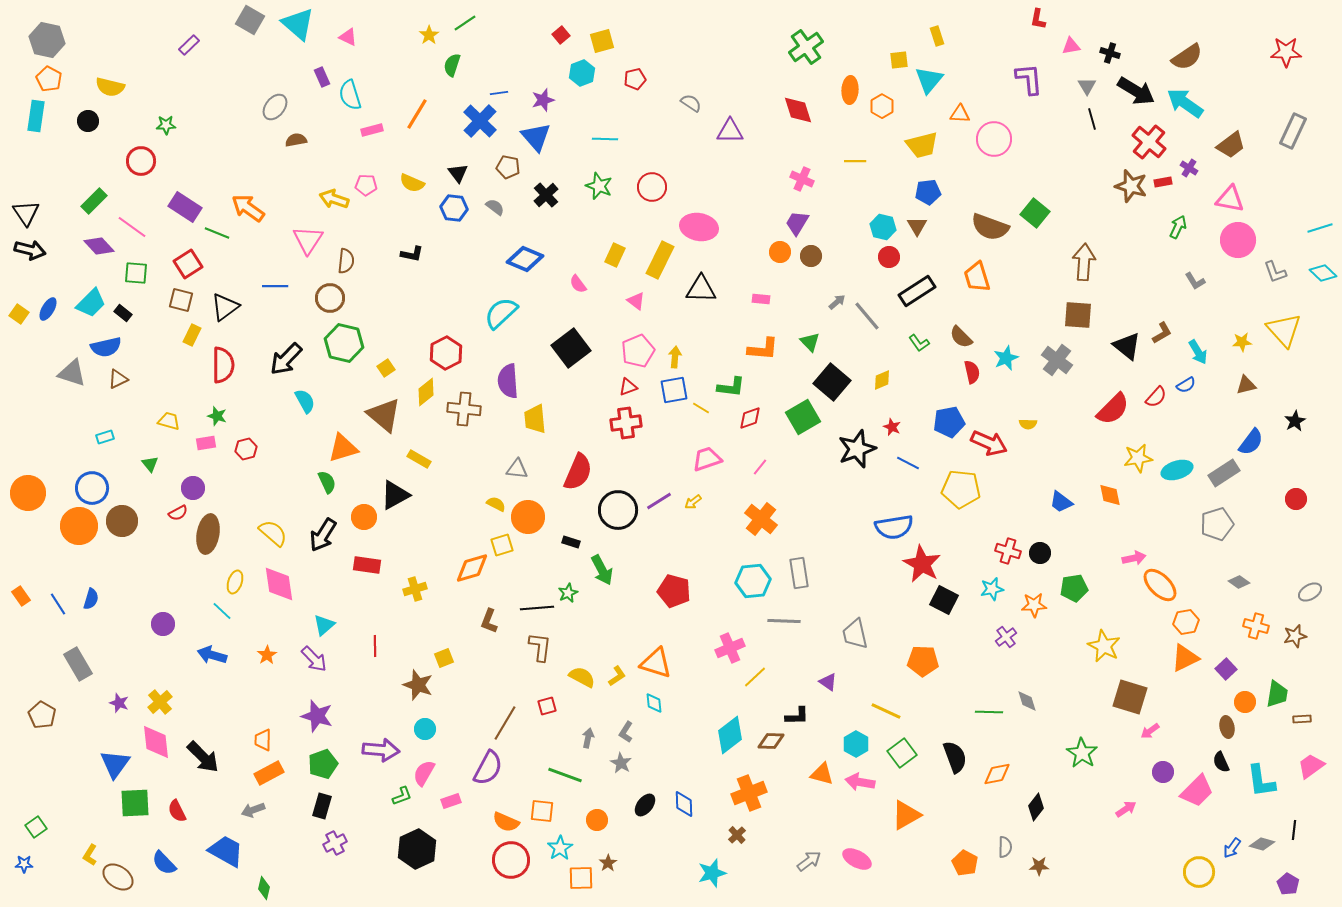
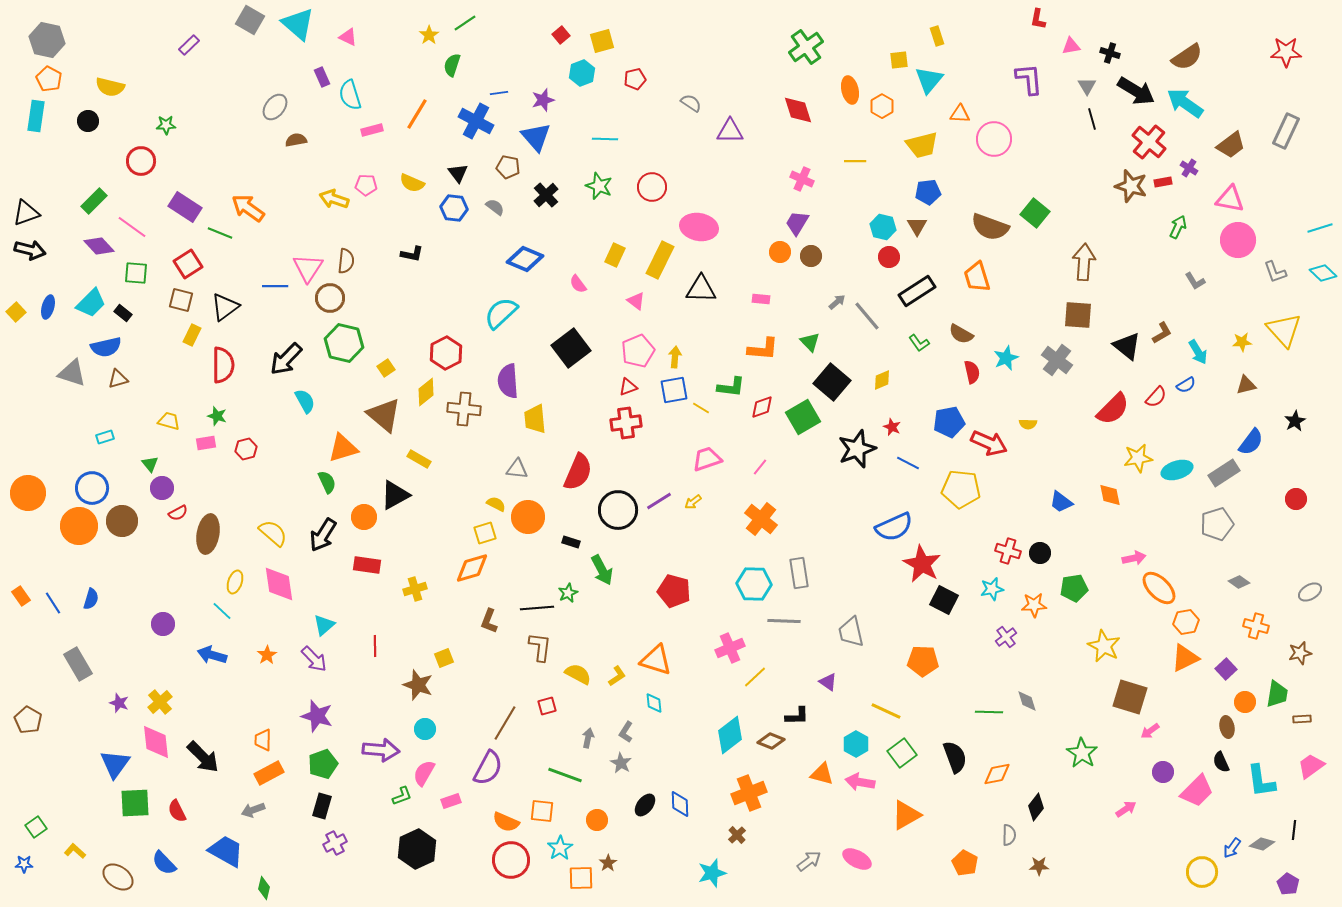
orange ellipse at (850, 90): rotated 16 degrees counterclockwise
blue cross at (480, 121): moved 4 px left; rotated 16 degrees counterclockwise
gray rectangle at (1293, 131): moved 7 px left
black triangle at (26, 213): rotated 44 degrees clockwise
green line at (217, 233): moved 3 px right
pink triangle at (308, 240): moved 28 px down
blue ellipse at (48, 309): moved 2 px up; rotated 15 degrees counterclockwise
yellow square at (19, 314): moved 3 px left, 2 px up; rotated 12 degrees clockwise
brown semicircle at (961, 337): moved 3 px up; rotated 15 degrees counterclockwise
brown triangle at (118, 379): rotated 10 degrees clockwise
red diamond at (750, 418): moved 12 px right, 11 px up
purple circle at (193, 488): moved 31 px left
blue semicircle at (894, 527): rotated 15 degrees counterclockwise
yellow square at (502, 545): moved 17 px left, 12 px up
cyan hexagon at (753, 581): moved 1 px right, 3 px down; rotated 8 degrees clockwise
orange ellipse at (1160, 585): moved 1 px left, 3 px down
blue line at (58, 604): moved 5 px left, 1 px up
gray trapezoid at (855, 634): moved 4 px left, 2 px up
brown star at (1295, 636): moved 5 px right, 17 px down
orange triangle at (656, 663): moved 3 px up
yellow semicircle at (582, 677): moved 4 px left, 3 px up
brown pentagon at (42, 715): moved 14 px left, 5 px down
brown diamond at (771, 741): rotated 20 degrees clockwise
blue diamond at (684, 804): moved 4 px left
gray semicircle at (1005, 847): moved 4 px right, 12 px up
yellow L-shape at (90, 855): moved 15 px left, 4 px up; rotated 100 degrees clockwise
yellow circle at (1199, 872): moved 3 px right
